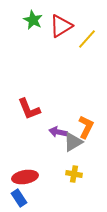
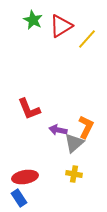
purple arrow: moved 2 px up
gray triangle: moved 1 px right, 1 px down; rotated 10 degrees counterclockwise
